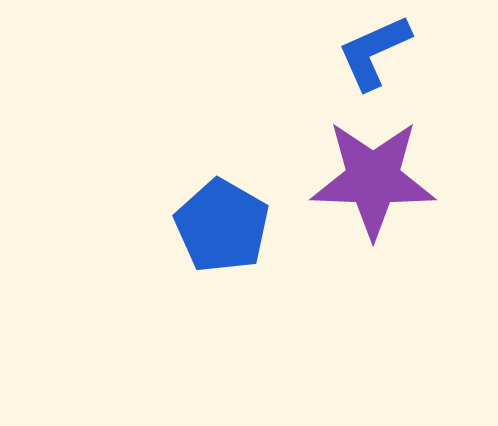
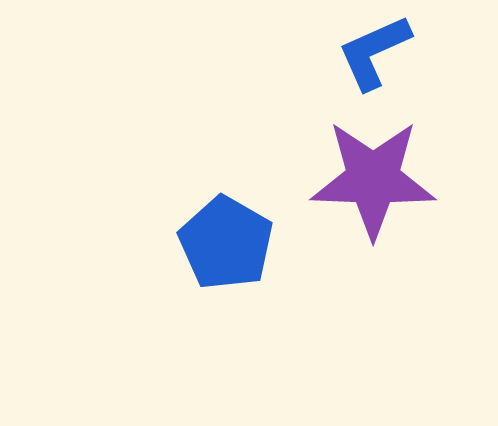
blue pentagon: moved 4 px right, 17 px down
